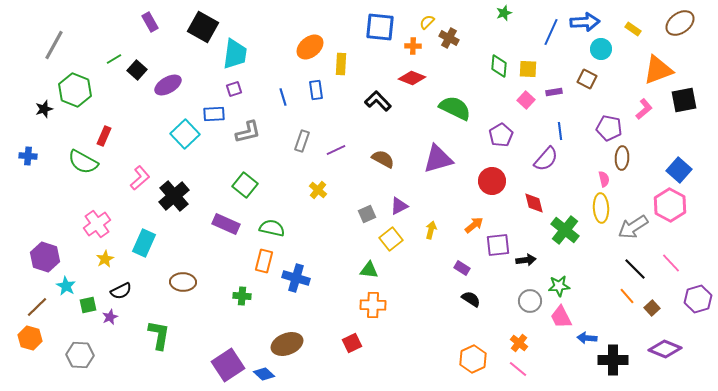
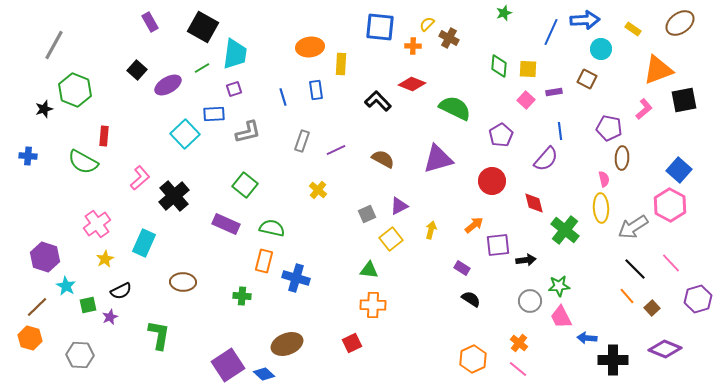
yellow semicircle at (427, 22): moved 2 px down
blue arrow at (585, 22): moved 2 px up
orange ellipse at (310, 47): rotated 32 degrees clockwise
green line at (114, 59): moved 88 px right, 9 px down
red diamond at (412, 78): moved 6 px down
red rectangle at (104, 136): rotated 18 degrees counterclockwise
